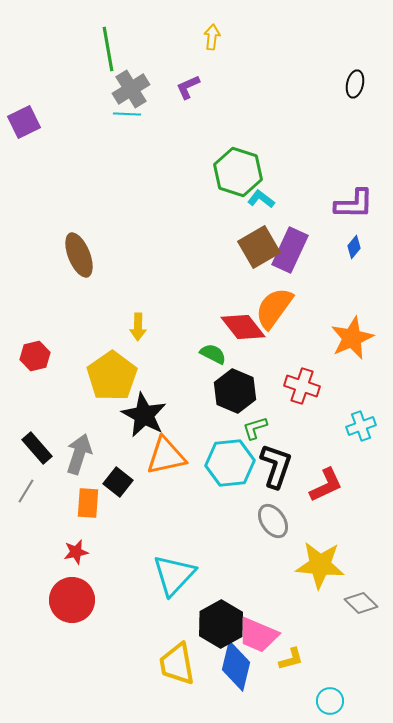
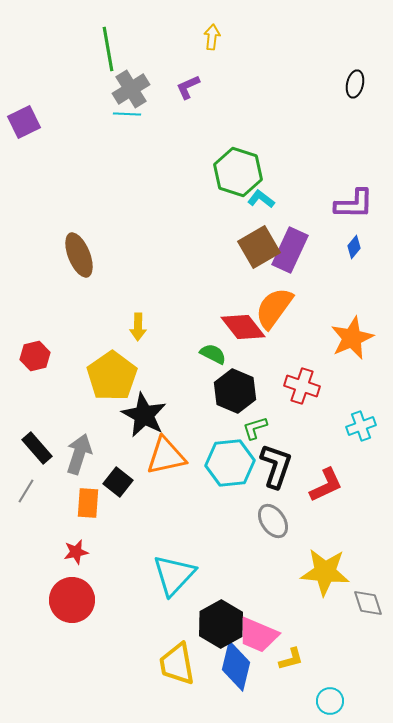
yellow star at (320, 565): moved 5 px right, 7 px down
gray diamond at (361, 603): moved 7 px right; rotated 28 degrees clockwise
